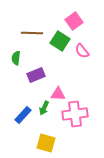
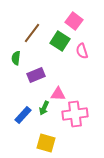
pink square: rotated 18 degrees counterclockwise
brown line: rotated 55 degrees counterclockwise
pink semicircle: rotated 21 degrees clockwise
